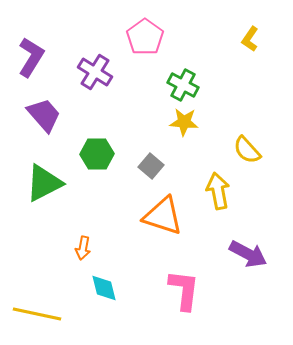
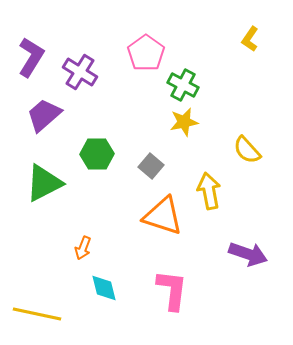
pink pentagon: moved 1 px right, 16 px down
purple cross: moved 15 px left
purple trapezoid: rotated 90 degrees counterclockwise
yellow star: rotated 16 degrees counterclockwise
yellow arrow: moved 9 px left
orange arrow: rotated 10 degrees clockwise
purple arrow: rotated 9 degrees counterclockwise
pink L-shape: moved 12 px left
